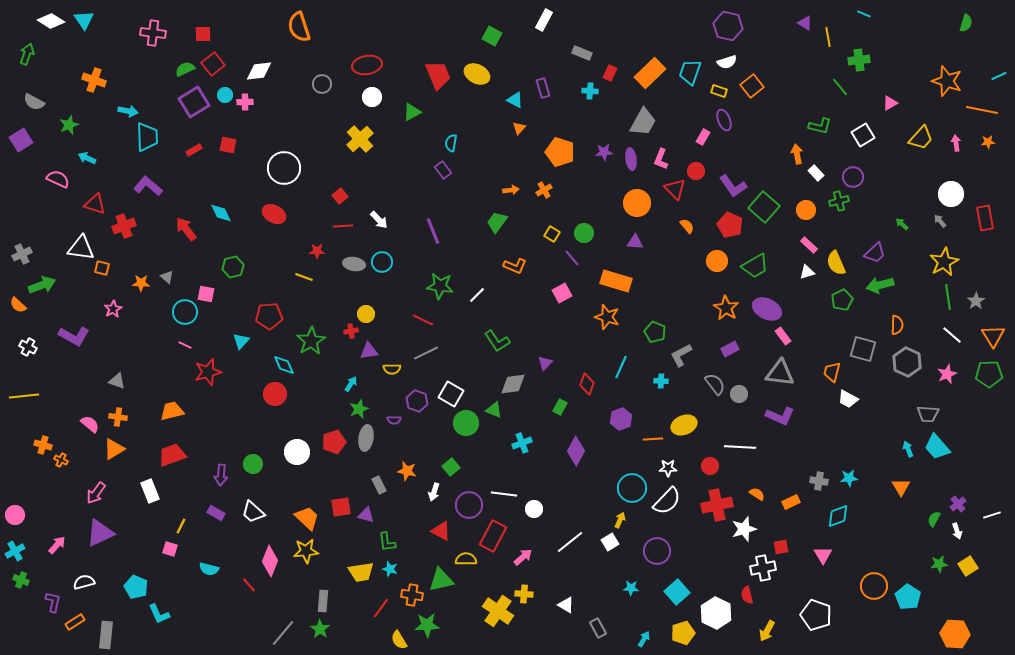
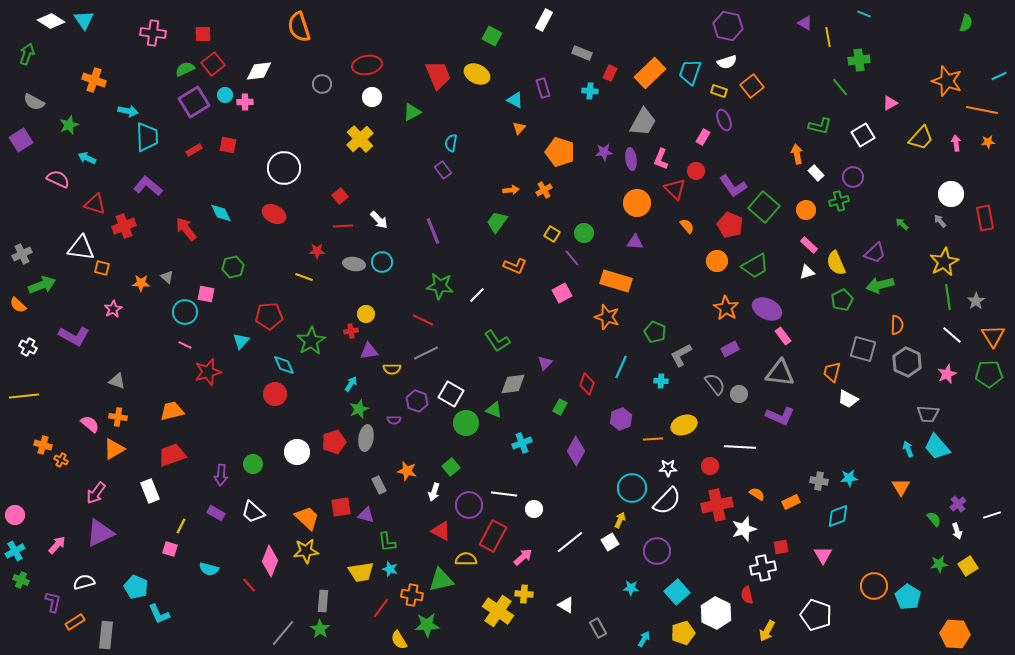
green semicircle at (934, 519): rotated 112 degrees clockwise
